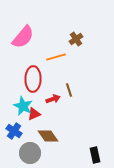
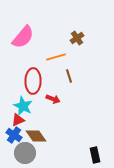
brown cross: moved 1 px right, 1 px up
red ellipse: moved 2 px down
brown line: moved 14 px up
red arrow: rotated 40 degrees clockwise
red triangle: moved 16 px left, 6 px down
blue cross: moved 4 px down
brown diamond: moved 12 px left
gray circle: moved 5 px left
